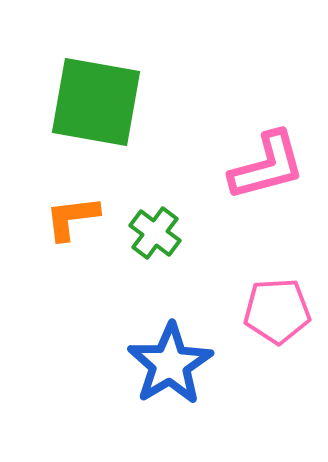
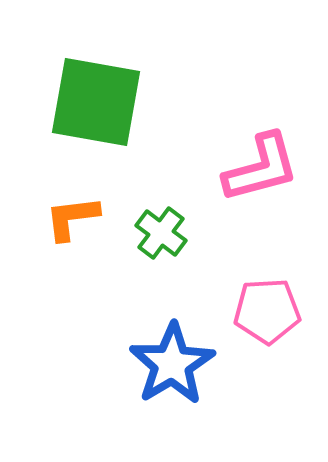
pink L-shape: moved 6 px left, 2 px down
green cross: moved 6 px right
pink pentagon: moved 10 px left
blue star: moved 2 px right
